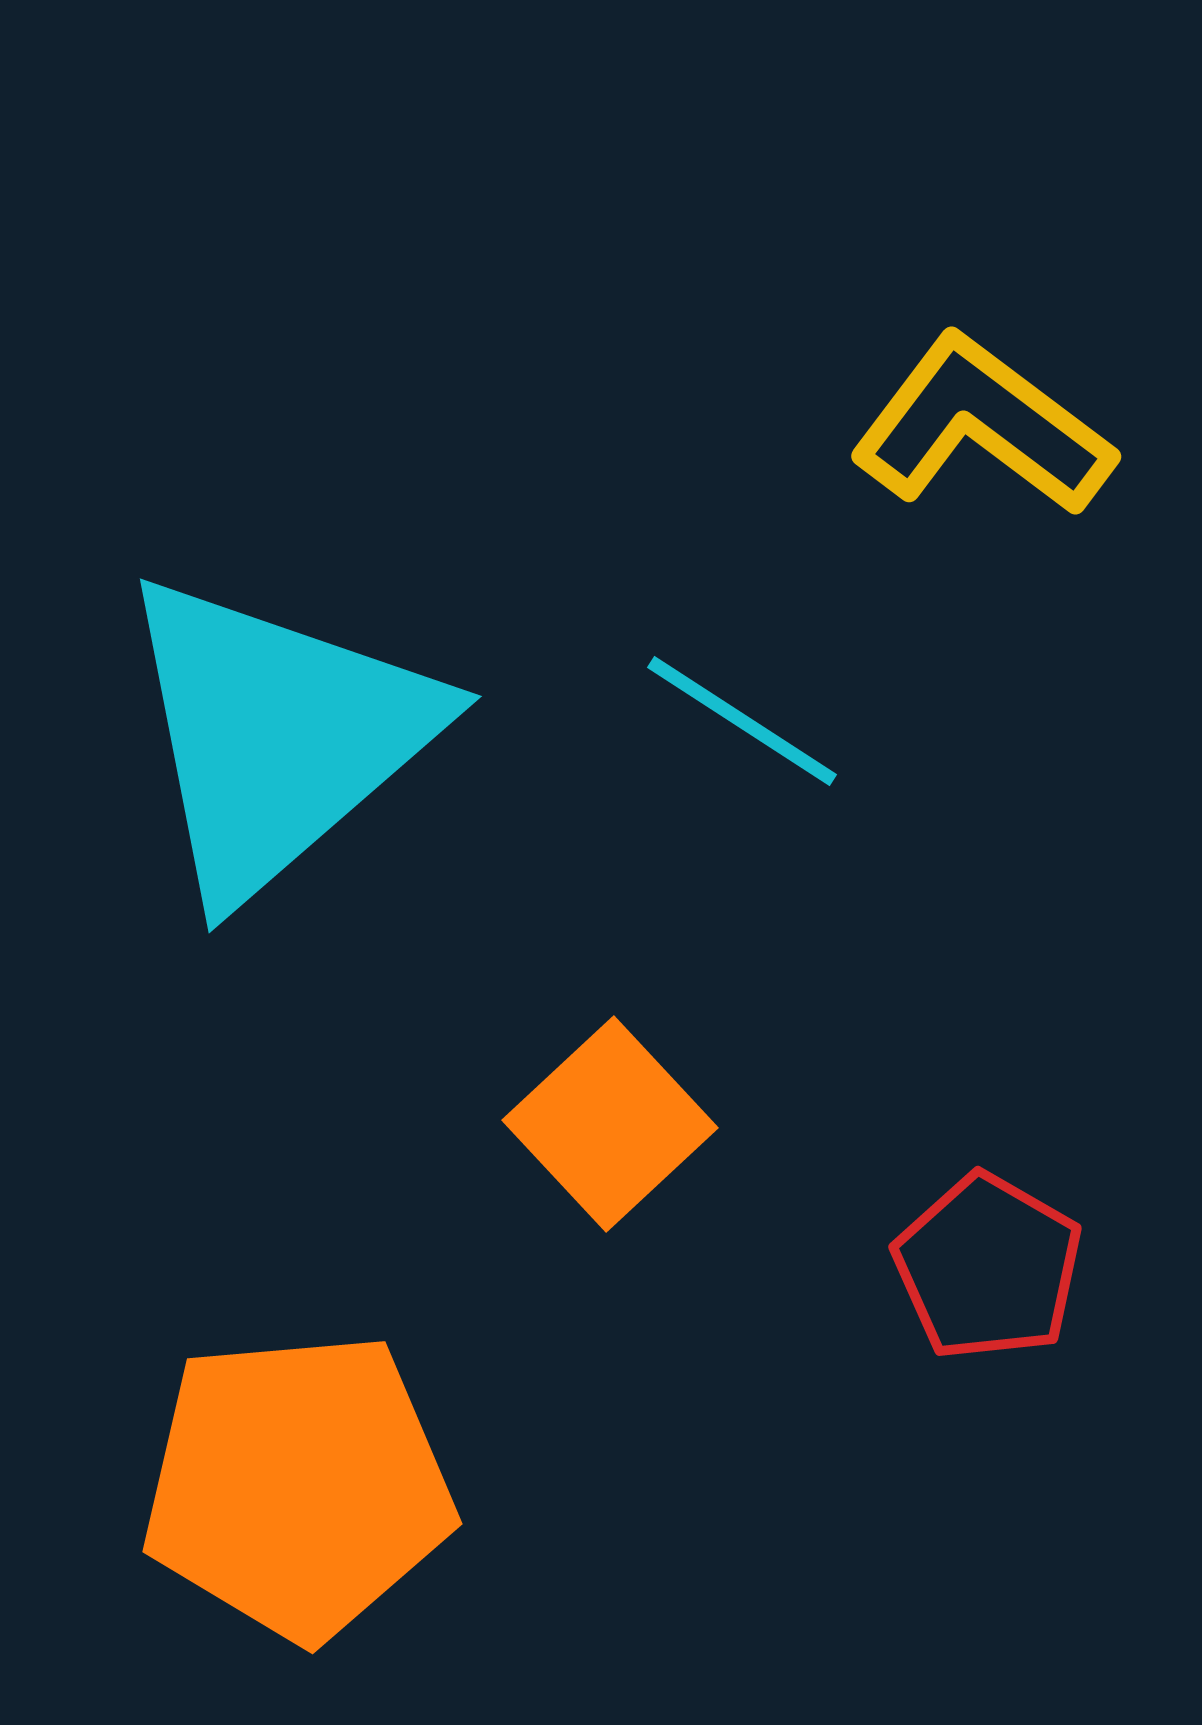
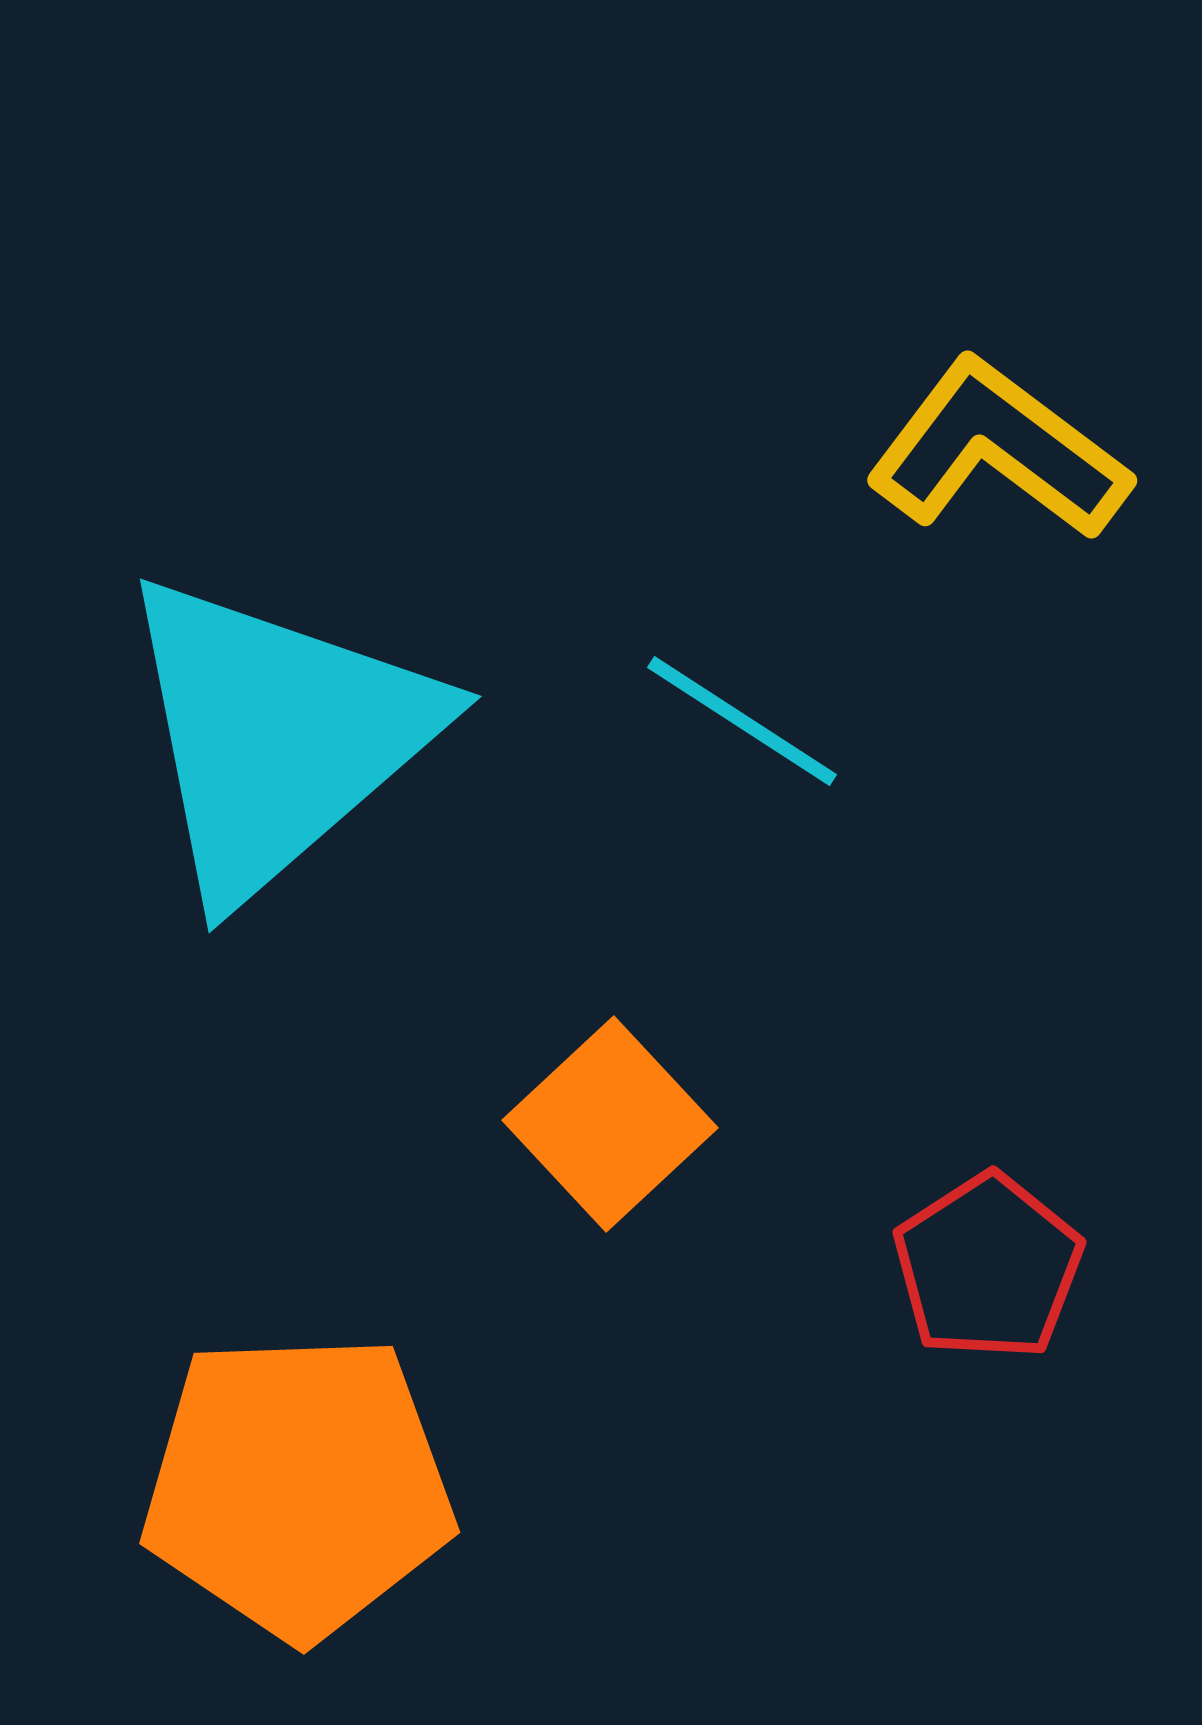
yellow L-shape: moved 16 px right, 24 px down
red pentagon: rotated 9 degrees clockwise
orange pentagon: rotated 3 degrees clockwise
